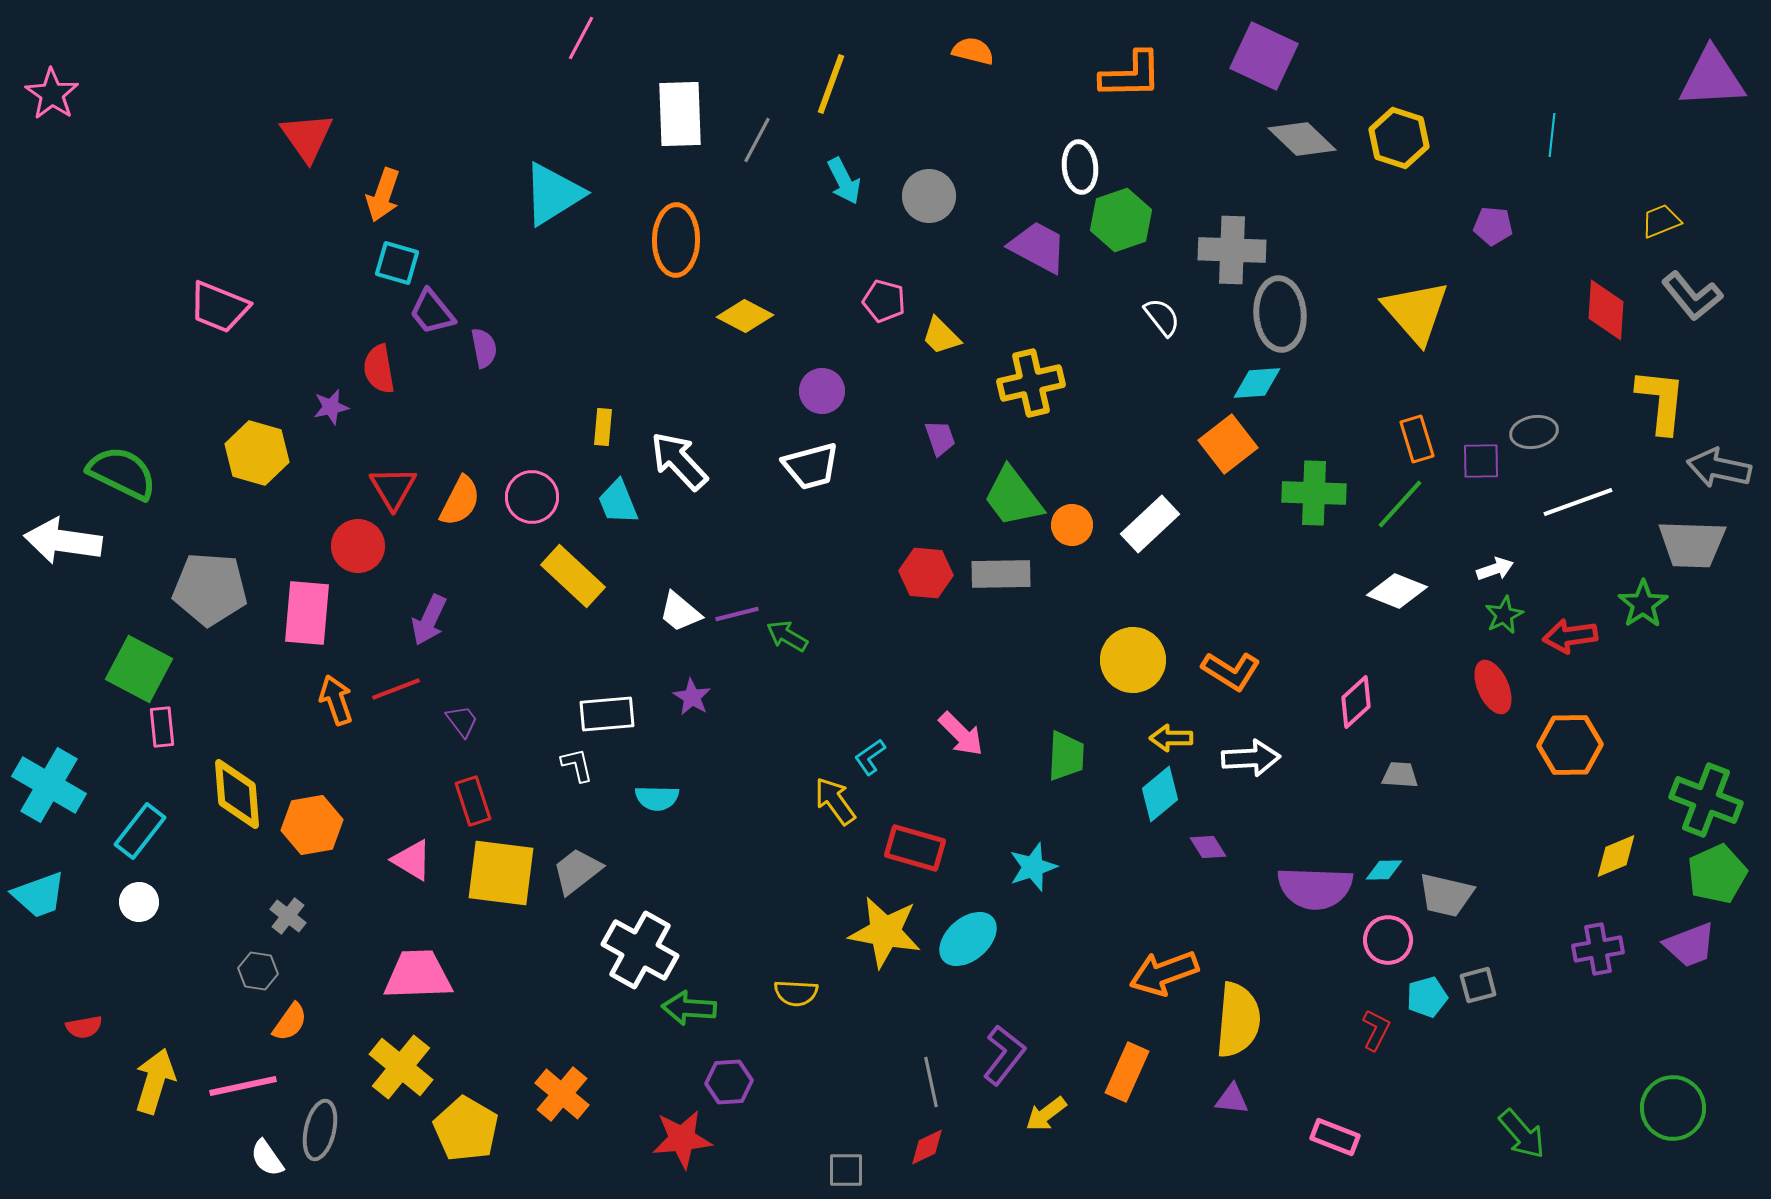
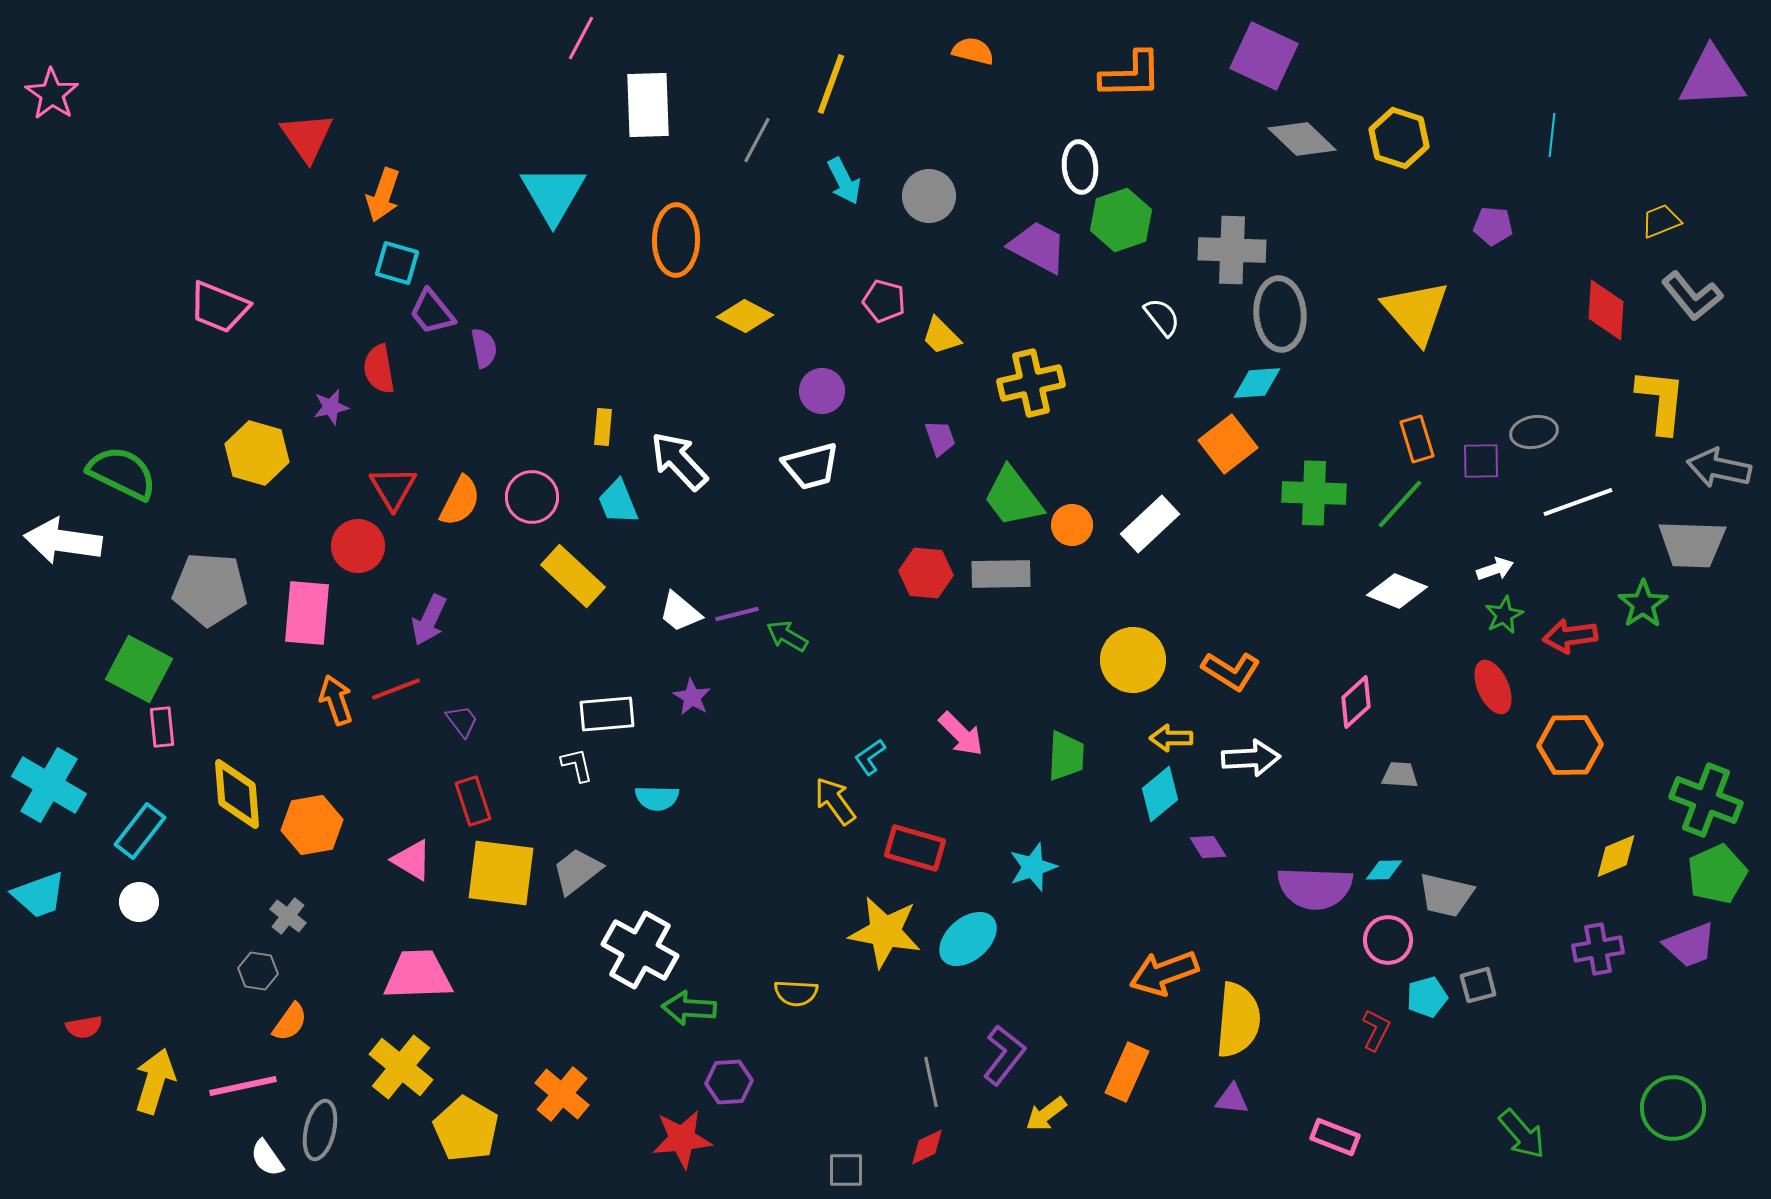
white rectangle at (680, 114): moved 32 px left, 9 px up
cyan triangle at (553, 194): rotated 28 degrees counterclockwise
